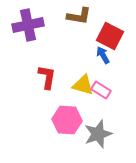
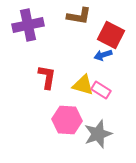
red square: moved 1 px right, 1 px up
blue arrow: rotated 78 degrees counterclockwise
